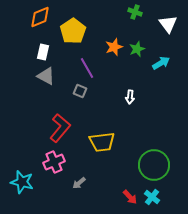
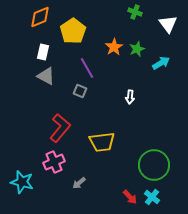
orange star: rotated 12 degrees counterclockwise
